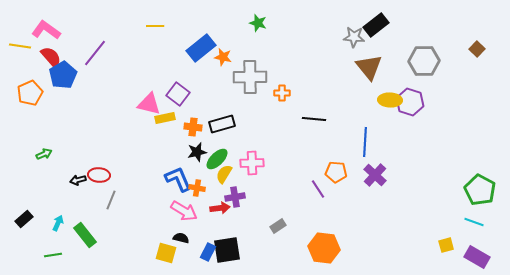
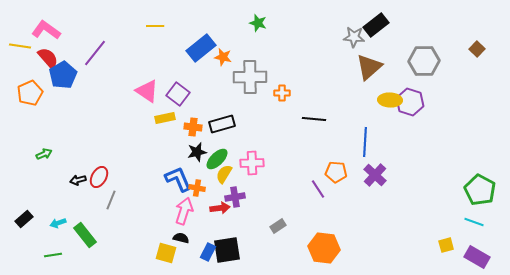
red semicircle at (51, 57): moved 3 px left, 1 px down
brown triangle at (369, 67): rotated 28 degrees clockwise
pink triangle at (149, 104): moved 2 px left, 13 px up; rotated 20 degrees clockwise
red ellipse at (99, 175): moved 2 px down; rotated 65 degrees counterclockwise
pink arrow at (184, 211): rotated 104 degrees counterclockwise
cyan arrow at (58, 223): rotated 133 degrees counterclockwise
